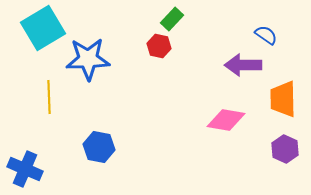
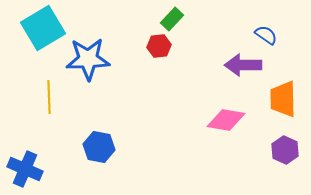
red hexagon: rotated 20 degrees counterclockwise
purple hexagon: moved 1 px down
